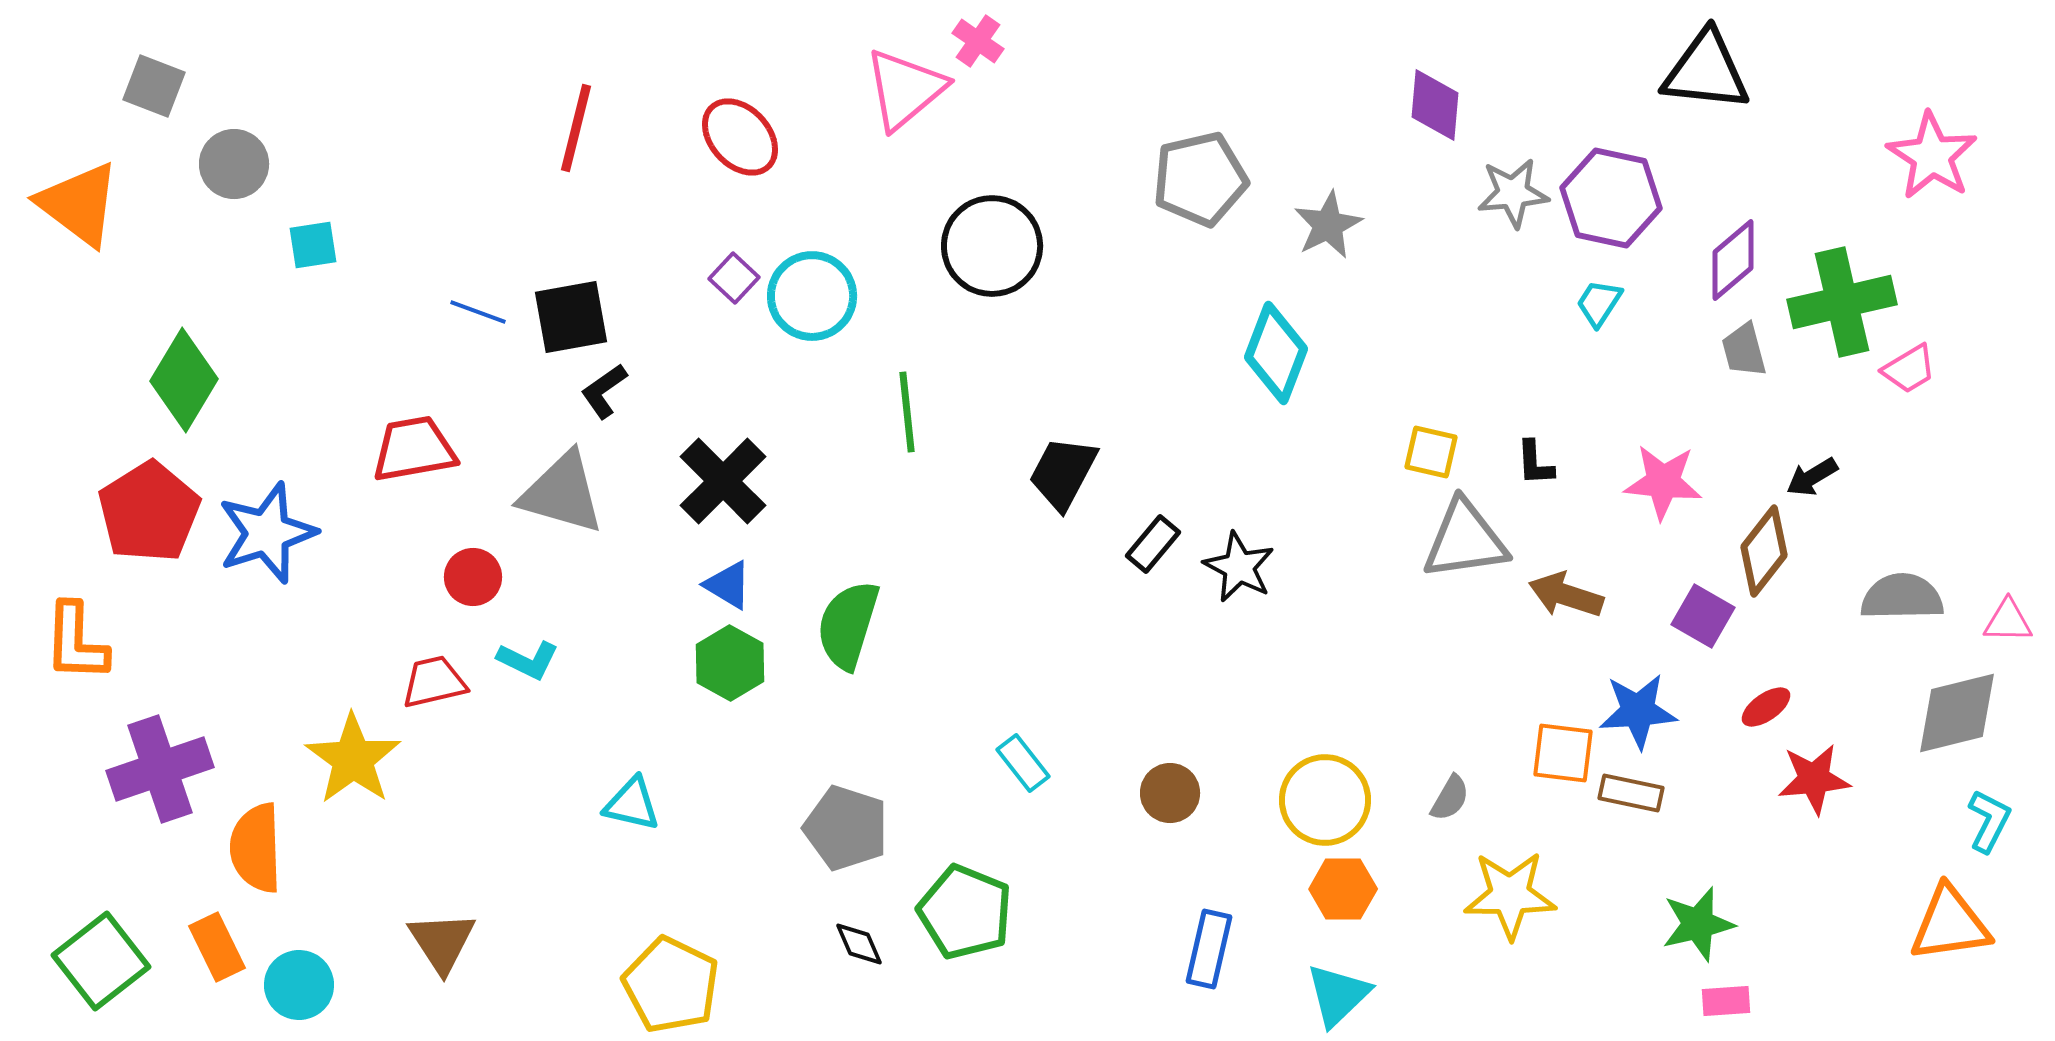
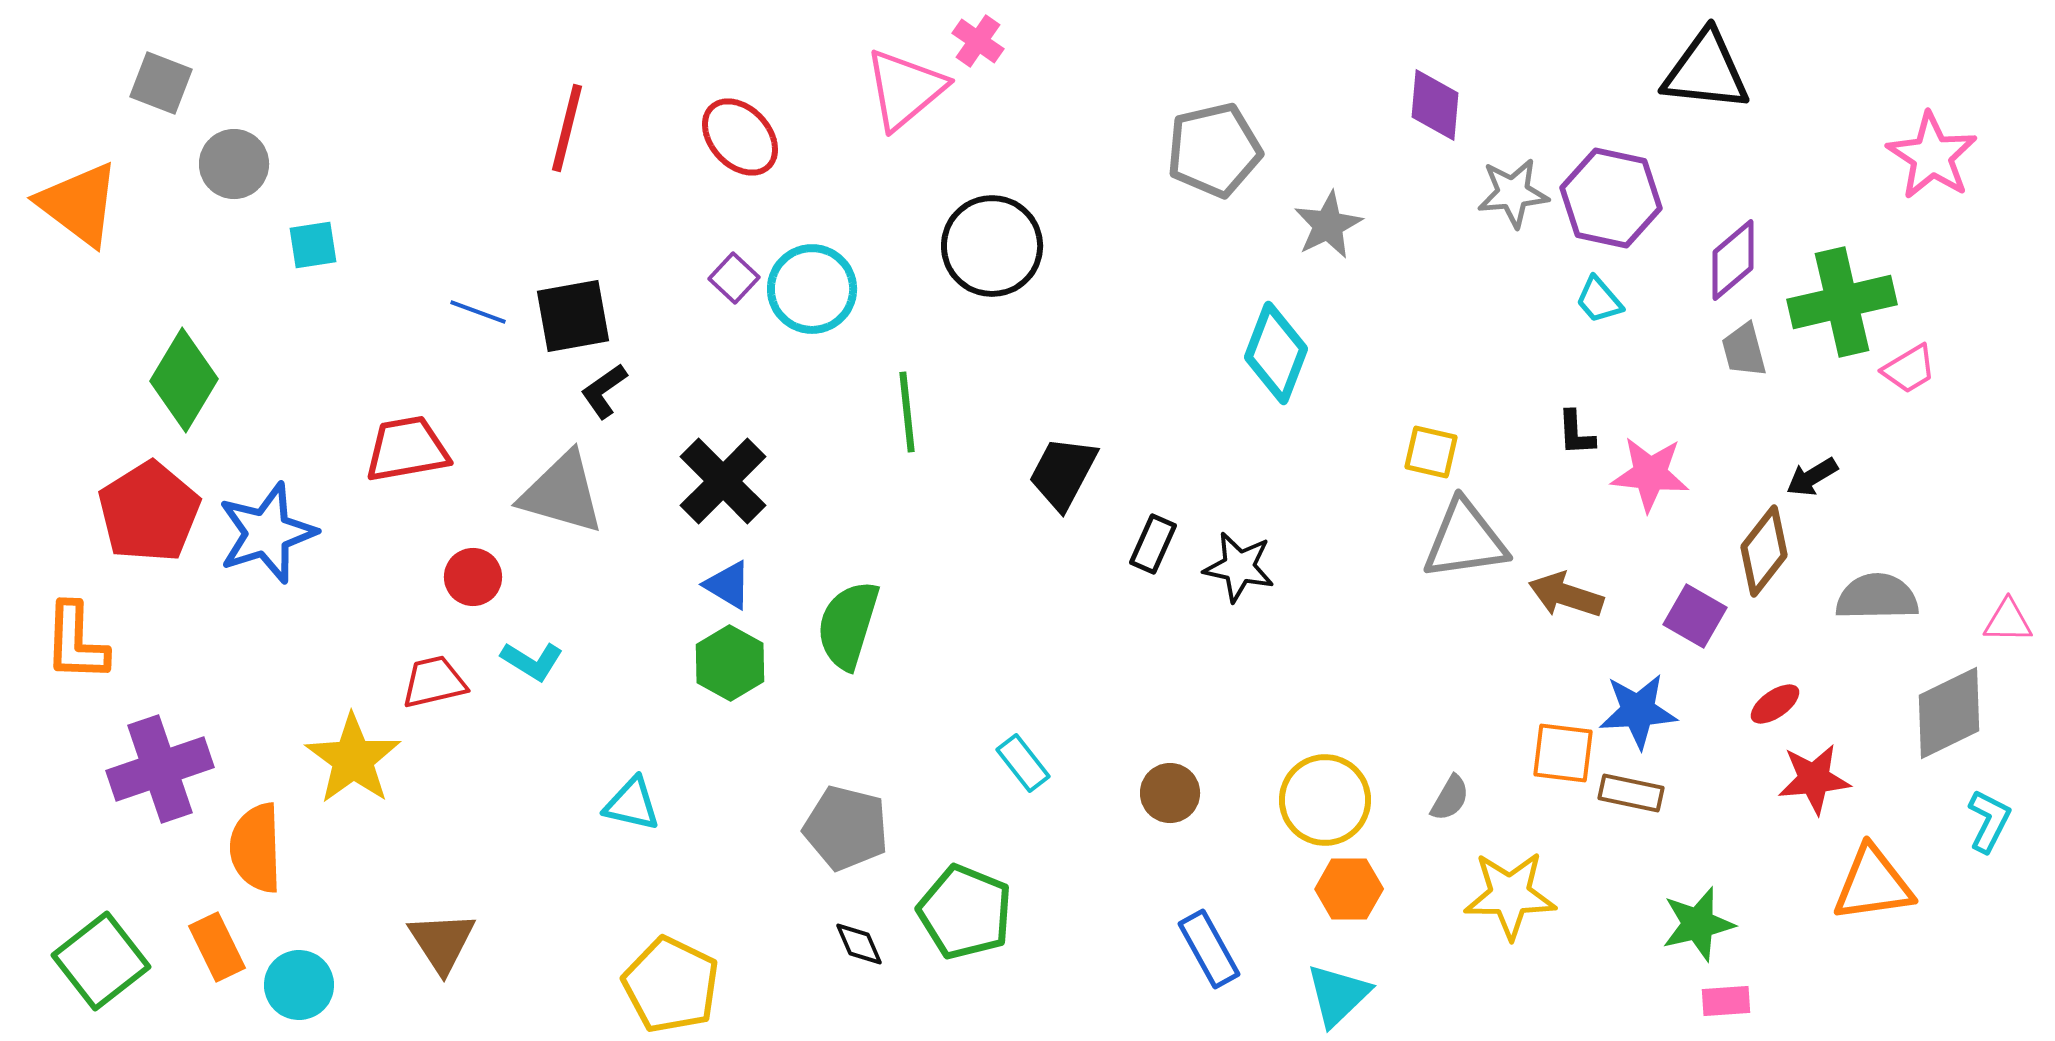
gray square at (154, 86): moved 7 px right, 3 px up
red line at (576, 128): moved 9 px left
gray pentagon at (1200, 179): moved 14 px right, 29 px up
cyan circle at (812, 296): moved 7 px up
cyan trapezoid at (1599, 303): moved 3 px up; rotated 74 degrees counterclockwise
black square at (571, 317): moved 2 px right, 1 px up
red trapezoid at (414, 449): moved 7 px left
black L-shape at (1535, 463): moved 41 px right, 30 px up
pink star at (1663, 482): moved 13 px left, 8 px up
black rectangle at (1153, 544): rotated 16 degrees counterclockwise
black star at (1239, 567): rotated 16 degrees counterclockwise
gray semicircle at (1902, 597): moved 25 px left
purple square at (1703, 616): moved 8 px left
cyan L-shape at (528, 660): moved 4 px right, 1 px down; rotated 6 degrees clockwise
red ellipse at (1766, 707): moved 9 px right, 3 px up
gray diamond at (1957, 713): moved 8 px left; rotated 12 degrees counterclockwise
gray pentagon at (846, 828): rotated 4 degrees counterclockwise
orange hexagon at (1343, 889): moved 6 px right
orange triangle at (1950, 924): moved 77 px left, 40 px up
blue rectangle at (1209, 949): rotated 42 degrees counterclockwise
